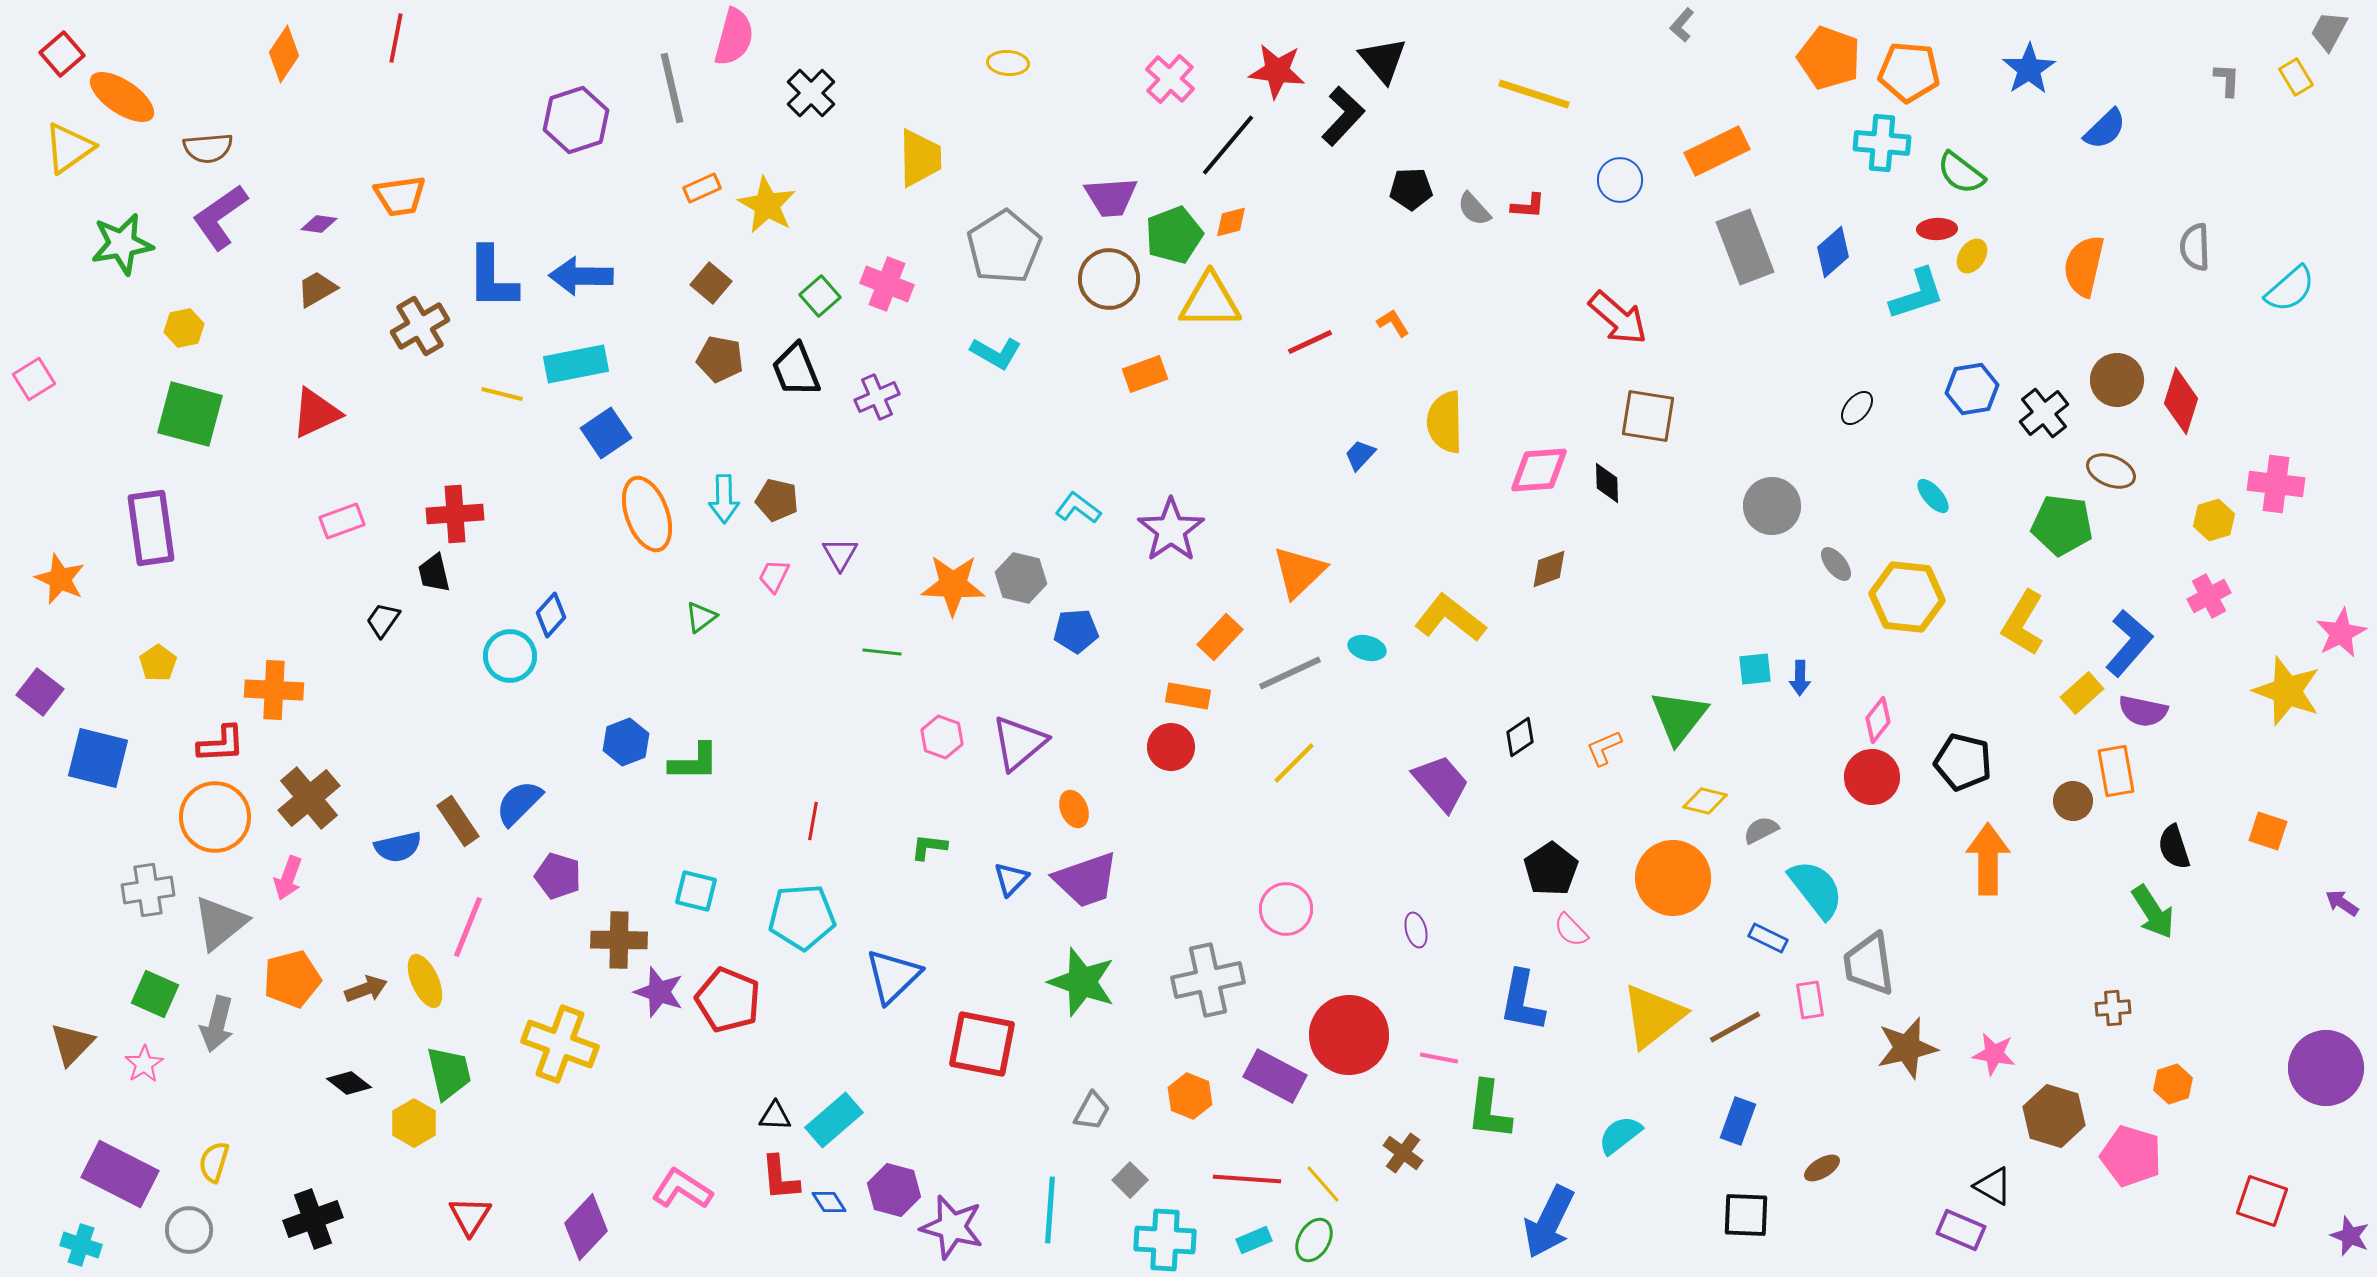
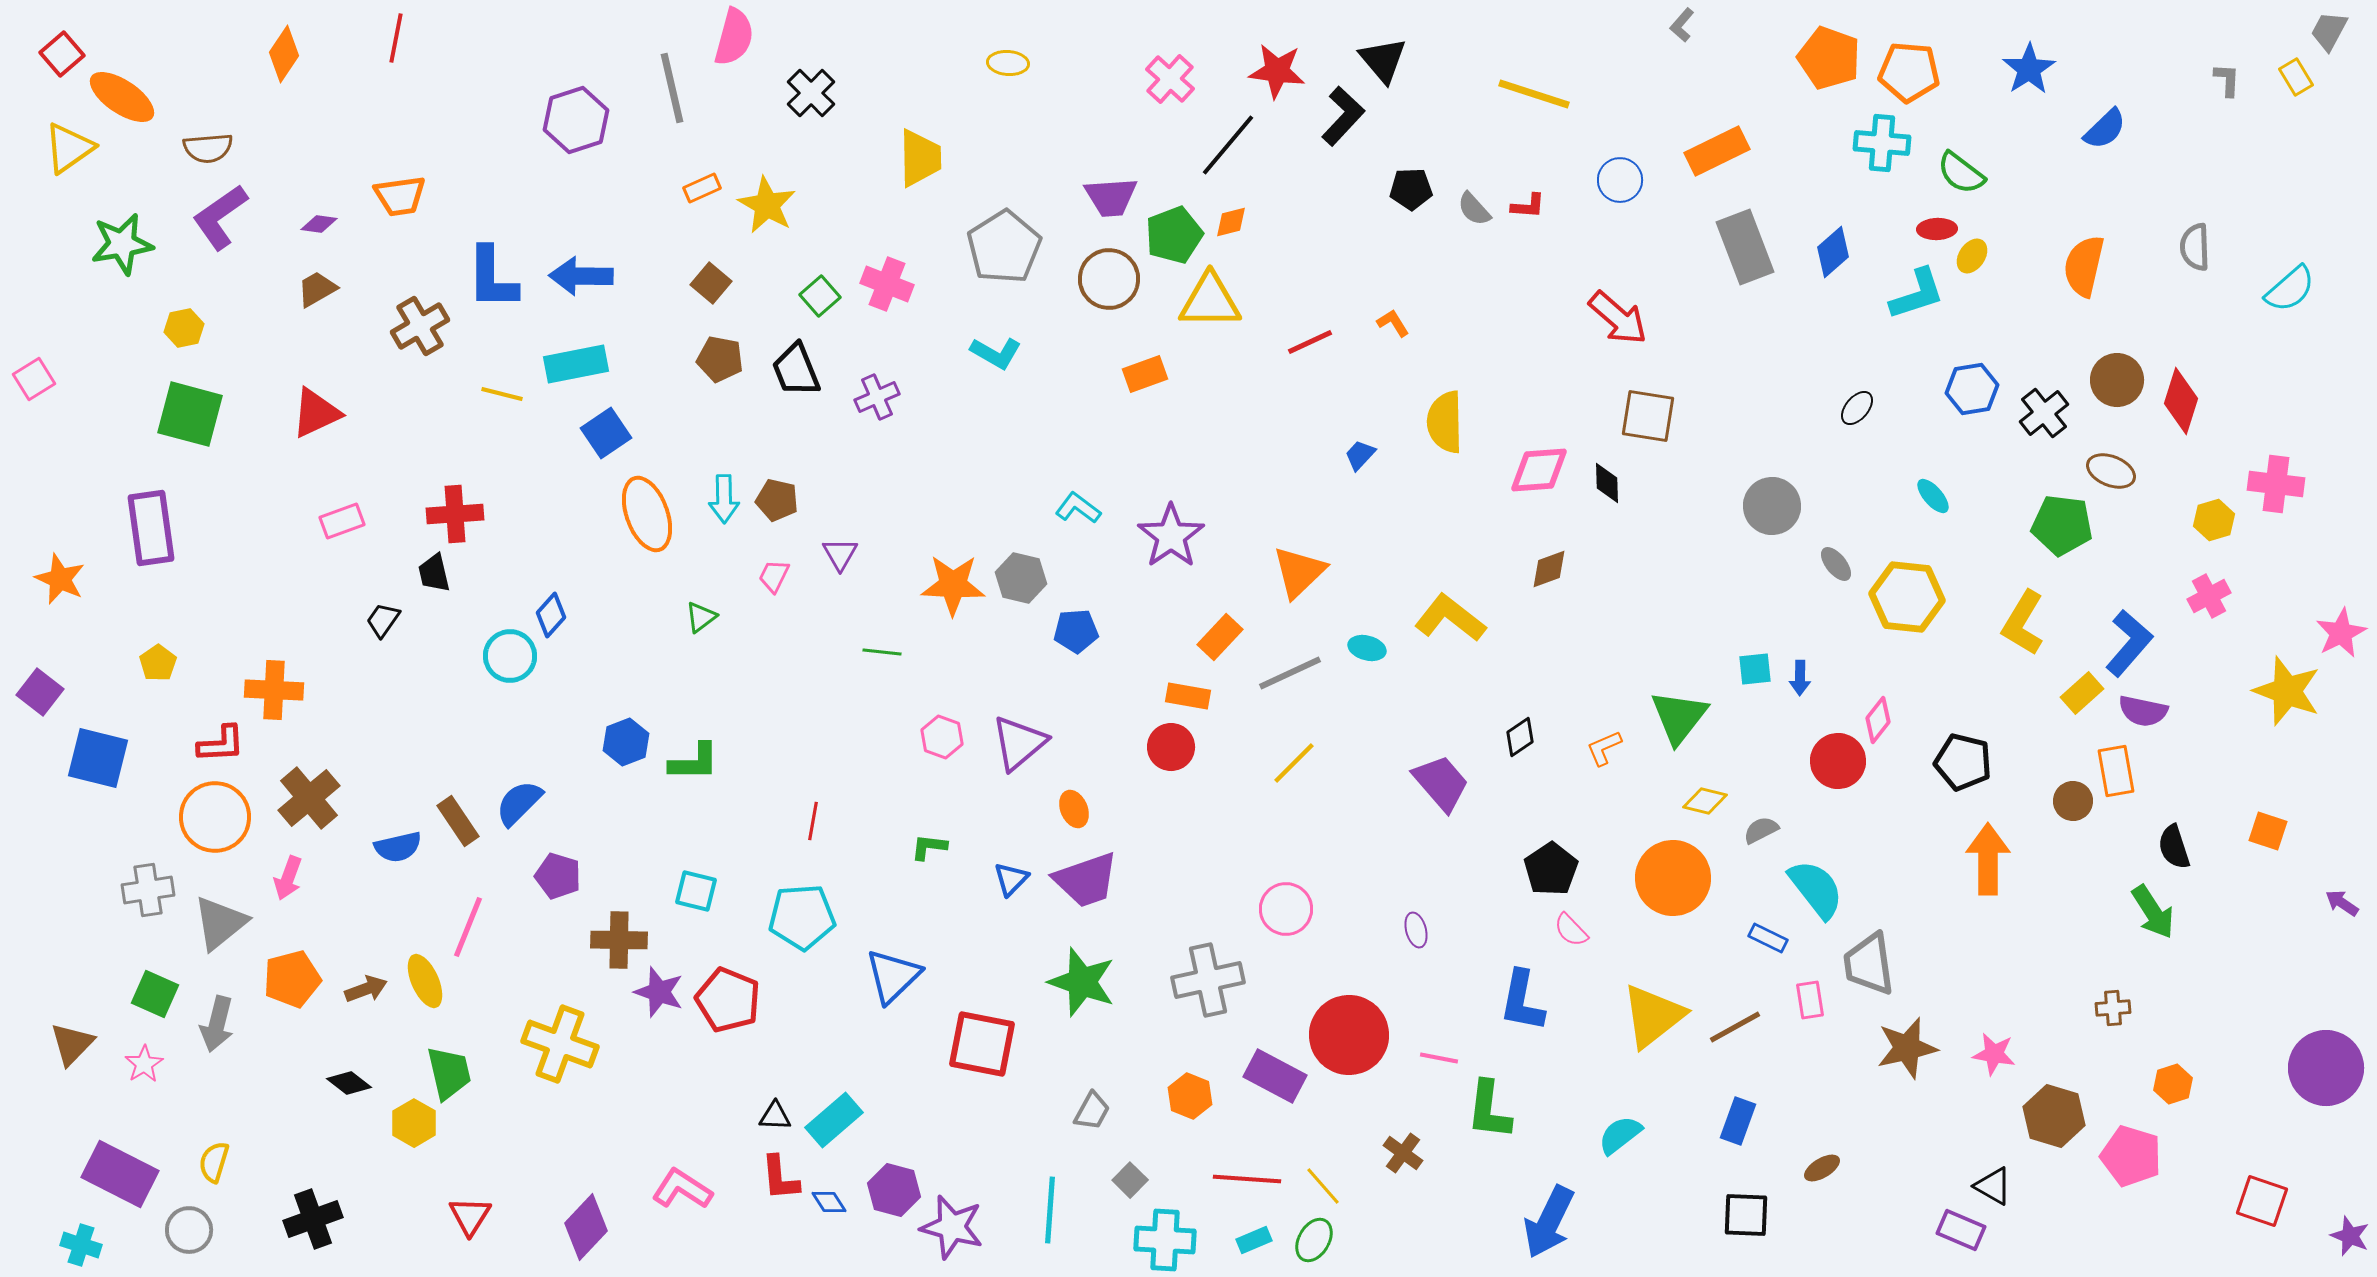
purple star at (1171, 530): moved 6 px down
red circle at (1872, 777): moved 34 px left, 16 px up
yellow line at (1323, 1184): moved 2 px down
